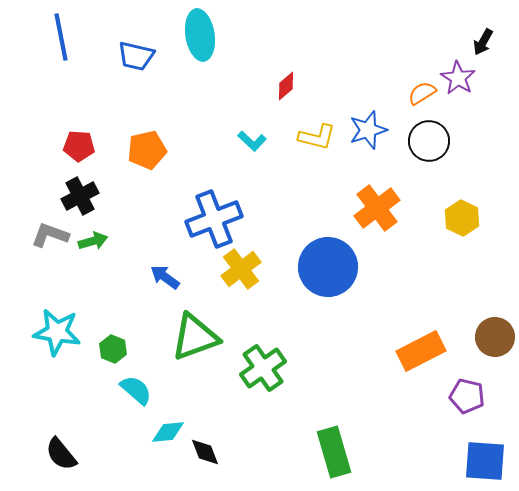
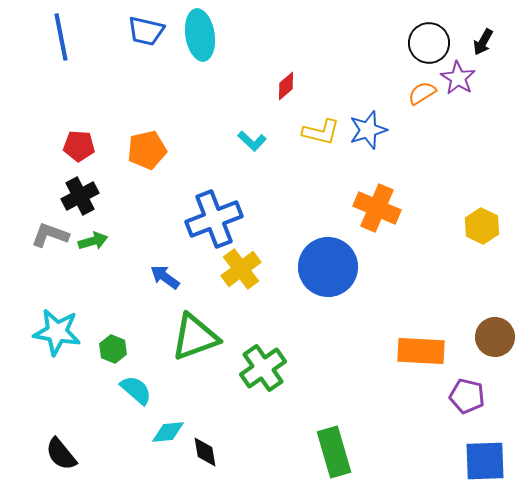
blue trapezoid: moved 10 px right, 25 px up
yellow L-shape: moved 4 px right, 5 px up
black circle: moved 98 px up
orange cross: rotated 30 degrees counterclockwise
yellow hexagon: moved 20 px right, 8 px down
orange rectangle: rotated 30 degrees clockwise
black diamond: rotated 12 degrees clockwise
blue square: rotated 6 degrees counterclockwise
